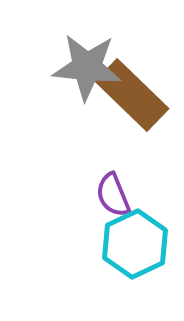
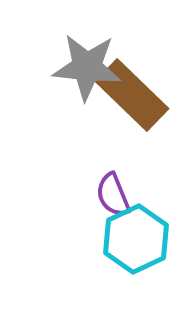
cyan hexagon: moved 1 px right, 5 px up
